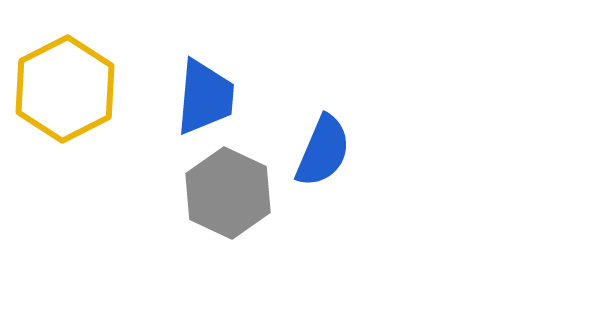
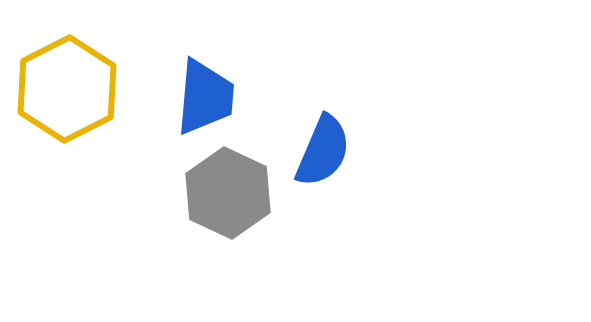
yellow hexagon: moved 2 px right
